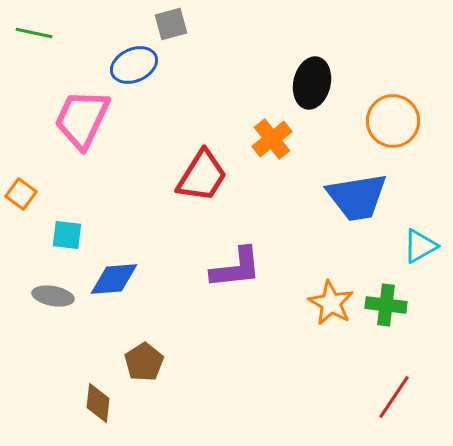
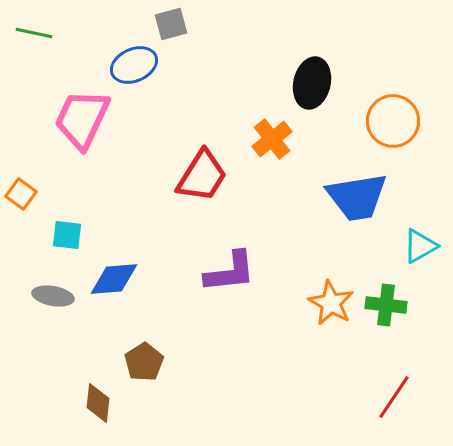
purple L-shape: moved 6 px left, 4 px down
